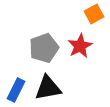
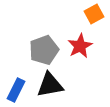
gray pentagon: moved 2 px down
black triangle: moved 2 px right, 3 px up
